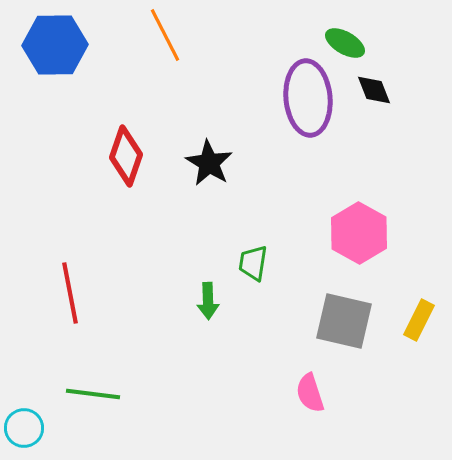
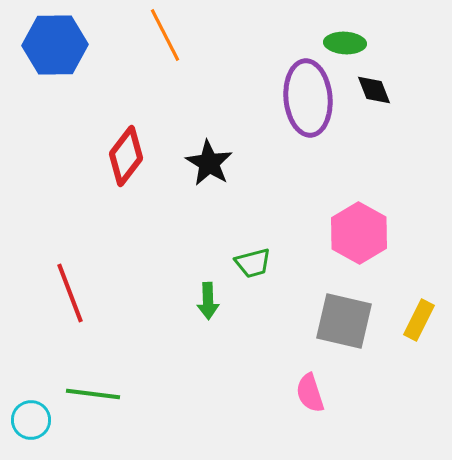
green ellipse: rotated 27 degrees counterclockwise
red diamond: rotated 18 degrees clockwise
green trapezoid: rotated 114 degrees counterclockwise
red line: rotated 10 degrees counterclockwise
cyan circle: moved 7 px right, 8 px up
